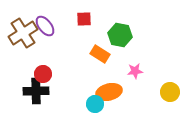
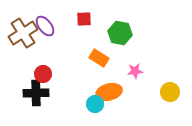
green hexagon: moved 2 px up
orange rectangle: moved 1 px left, 4 px down
black cross: moved 2 px down
